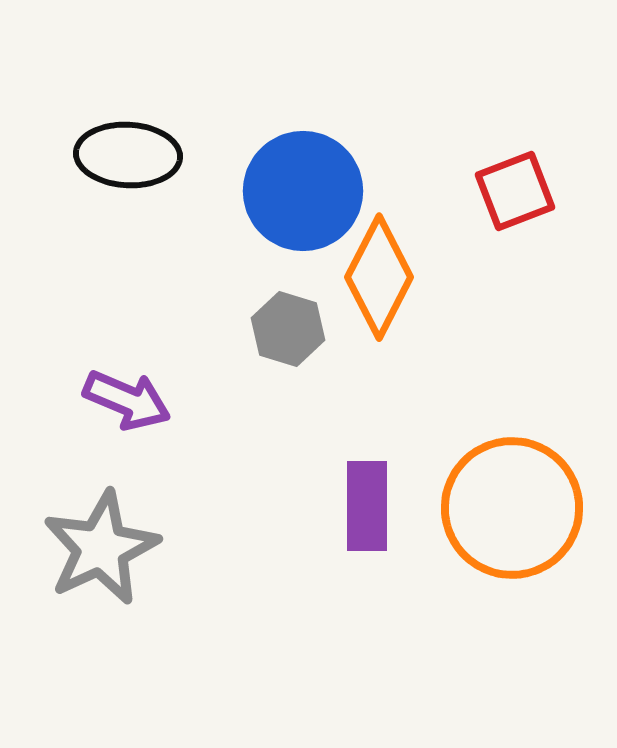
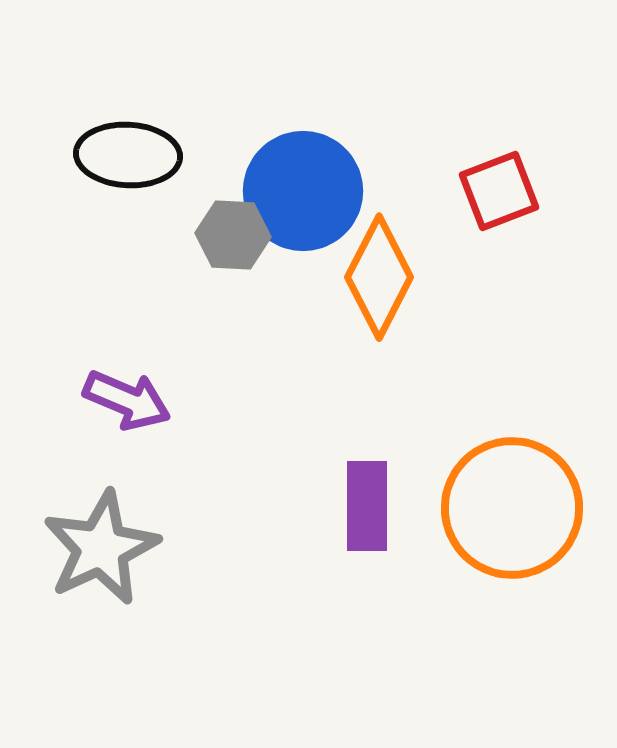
red square: moved 16 px left
gray hexagon: moved 55 px left, 94 px up; rotated 14 degrees counterclockwise
